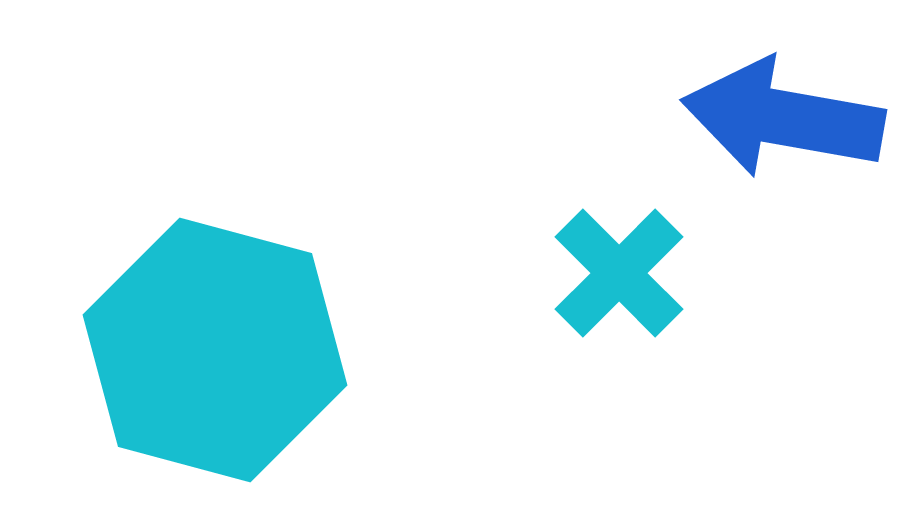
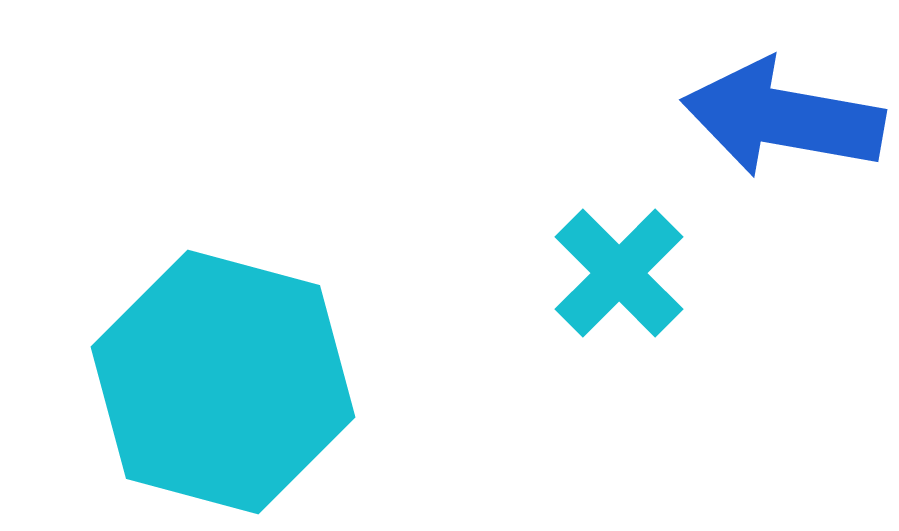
cyan hexagon: moved 8 px right, 32 px down
